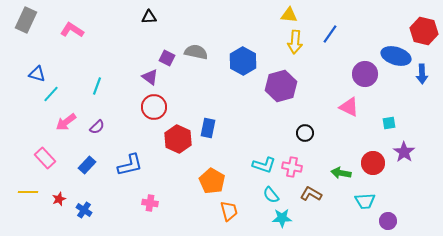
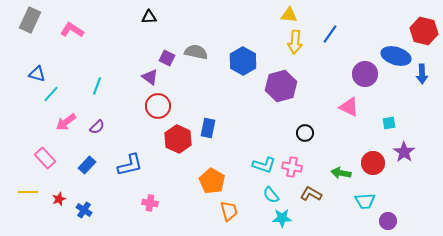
gray rectangle at (26, 20): moved 4 px right
red circle at (154, 107): moved 4 px right, 1 px up
